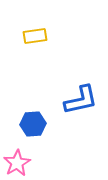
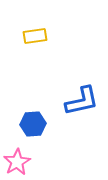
blue L-shape: moved 1 px right, 1 px down
pink star: moved 1 px up
